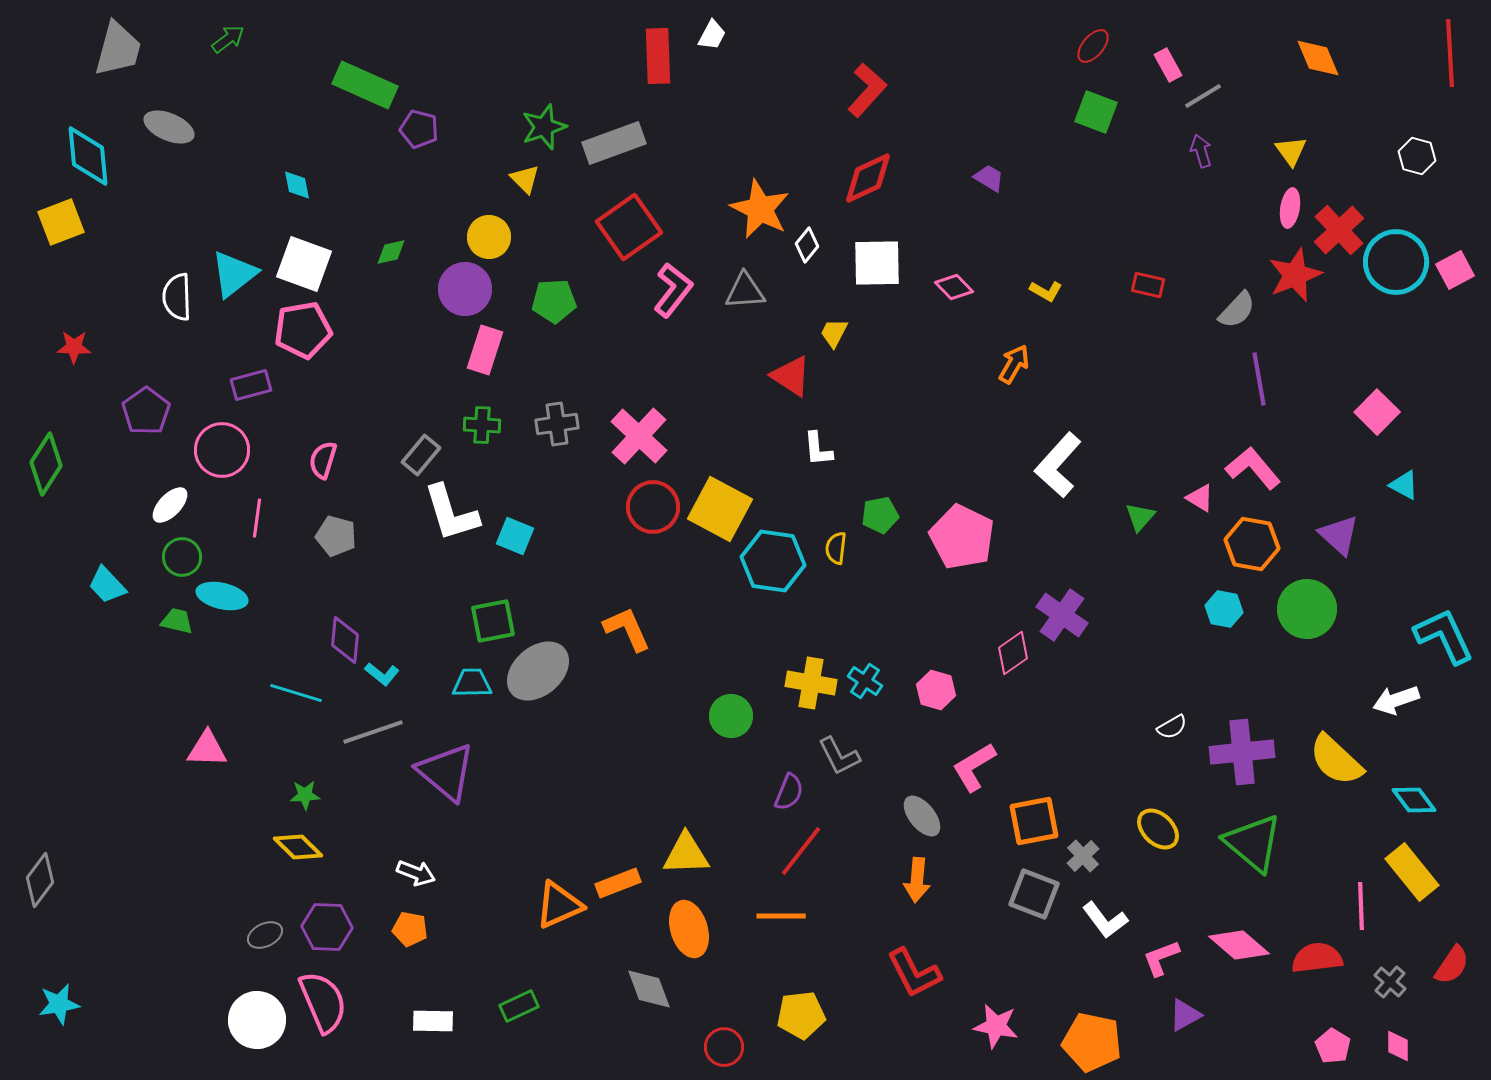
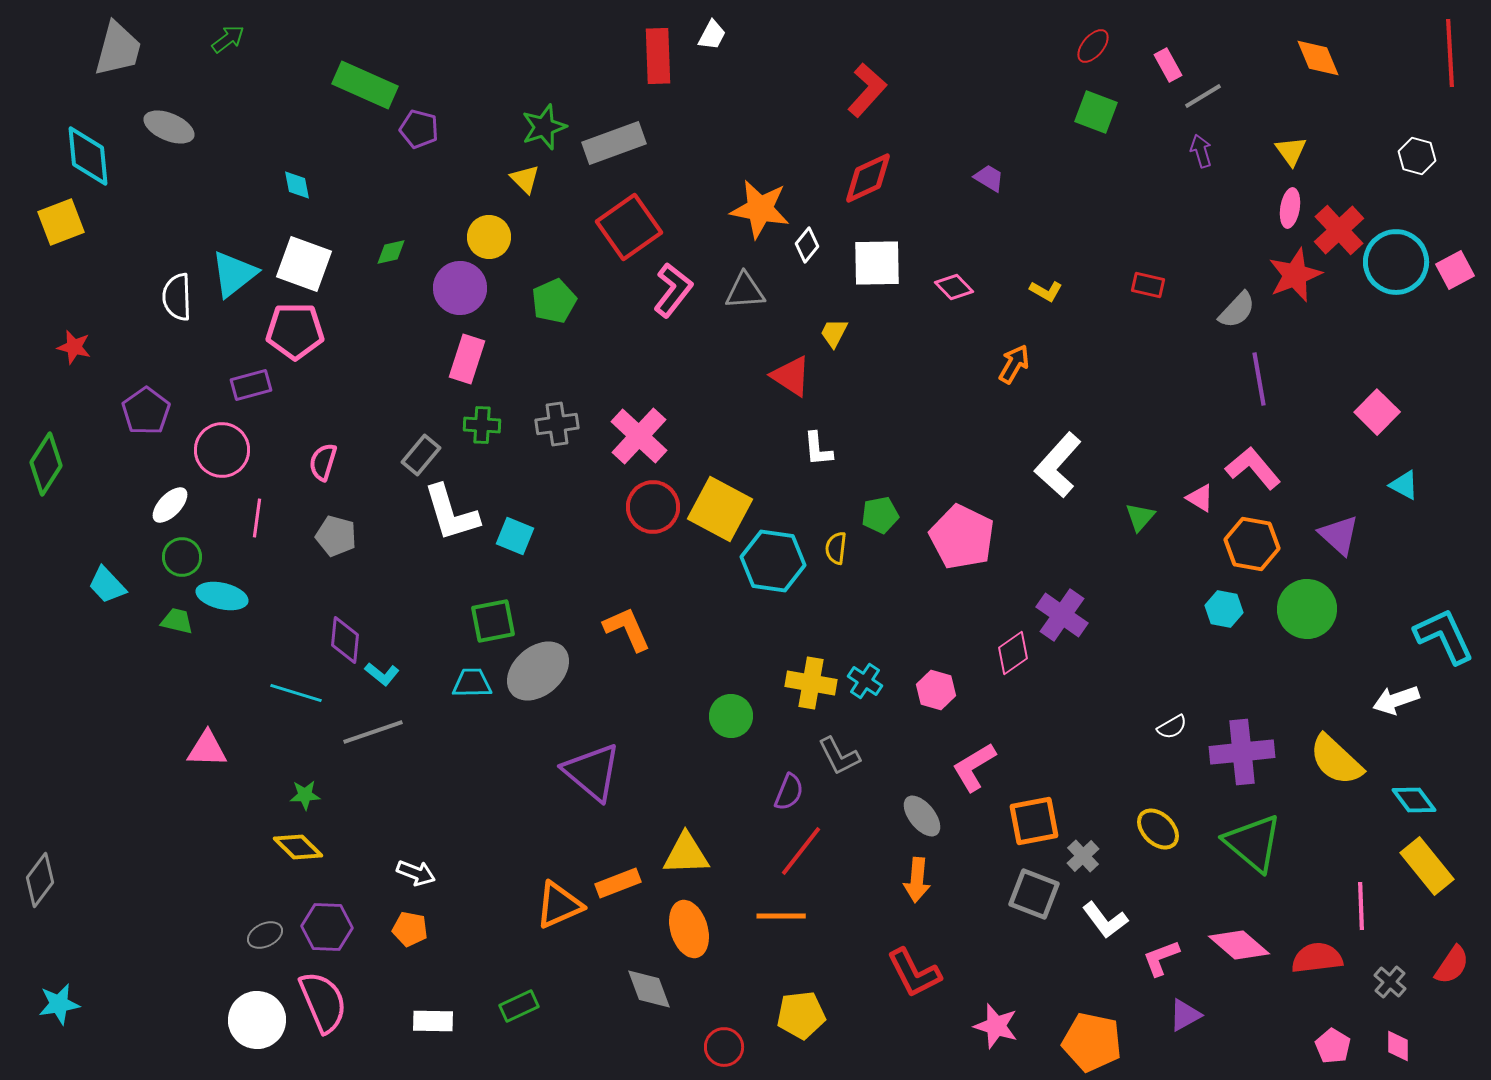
orange star at (760, 209): rotated 16 degrees counterclockwise
purple circle at (465, 289): moved 5 px left, 1 px up
green pentagon at (554, 301): rotated 21 degrees counterclockwise
pink pentagon at (303, 330): moved 8 px left, 1 px down; rotated 10 degrees clockwise
red star at (74, 347): rotated 12 degrees clockwise
pink rectangle at (485, 350): moved 18 px left, 9 px down
pink semicircle at (323, 460): moved 2 px down
purple triangle at (446, 772): moved 146 px right
yellow rectangle at (1412, 872): moved 15 px right, 6 px up
pink star at (996, 1026): rotated 6 degrees clockwise
